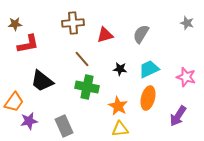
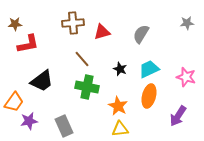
gray star: rotated 24 degrees counterclockwise
red triangle: moved 3 px left, 3 px up
black star: rotated 16 degrees clockwise
black trapezoid: rotated 75 degrees counterclockwise
orange ellipse: moved 1 px right, 2 px up
